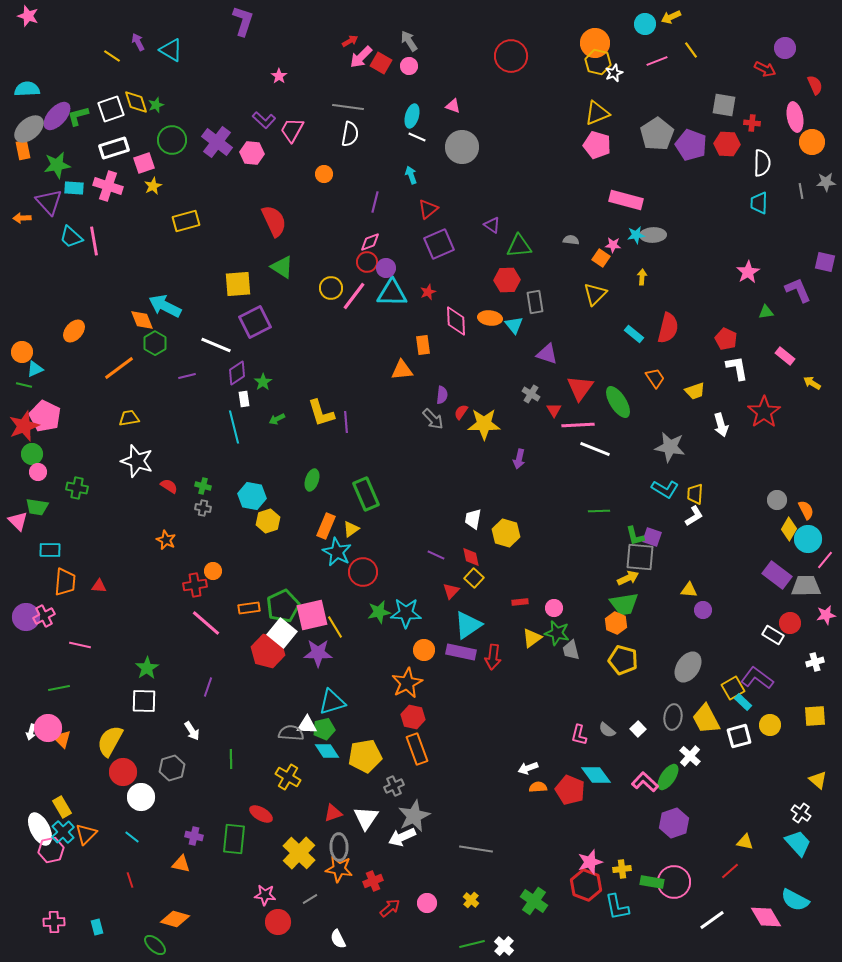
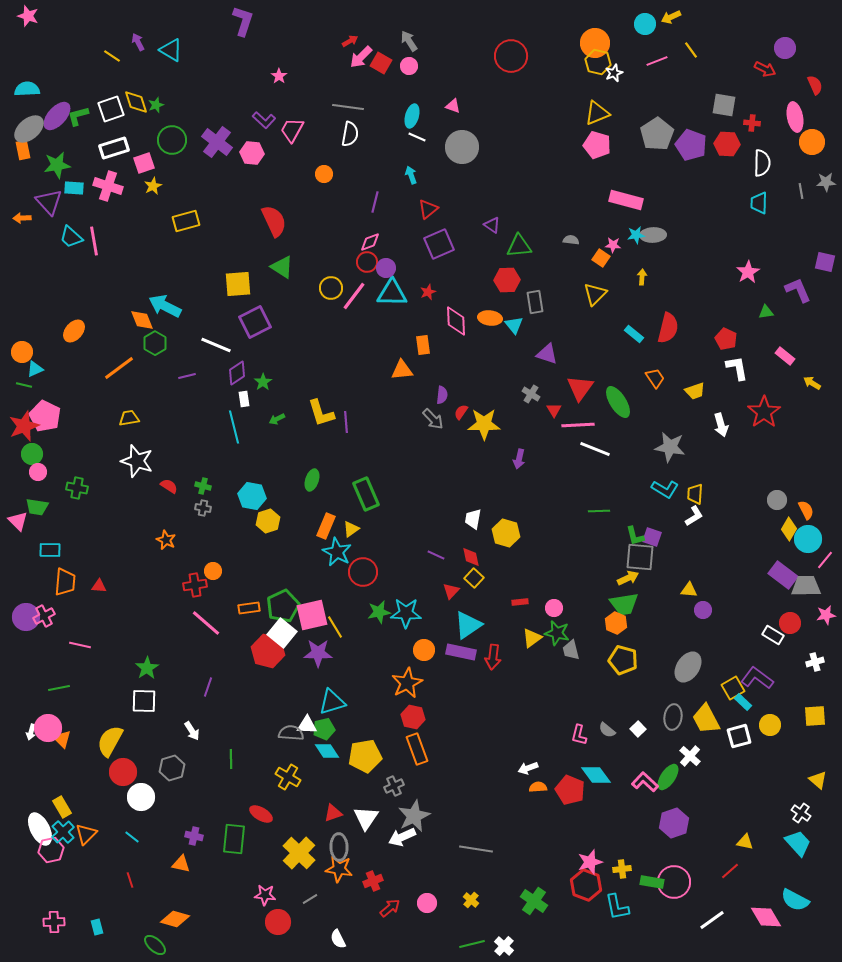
purple rectangle at (777, 575): moved 6 px right
